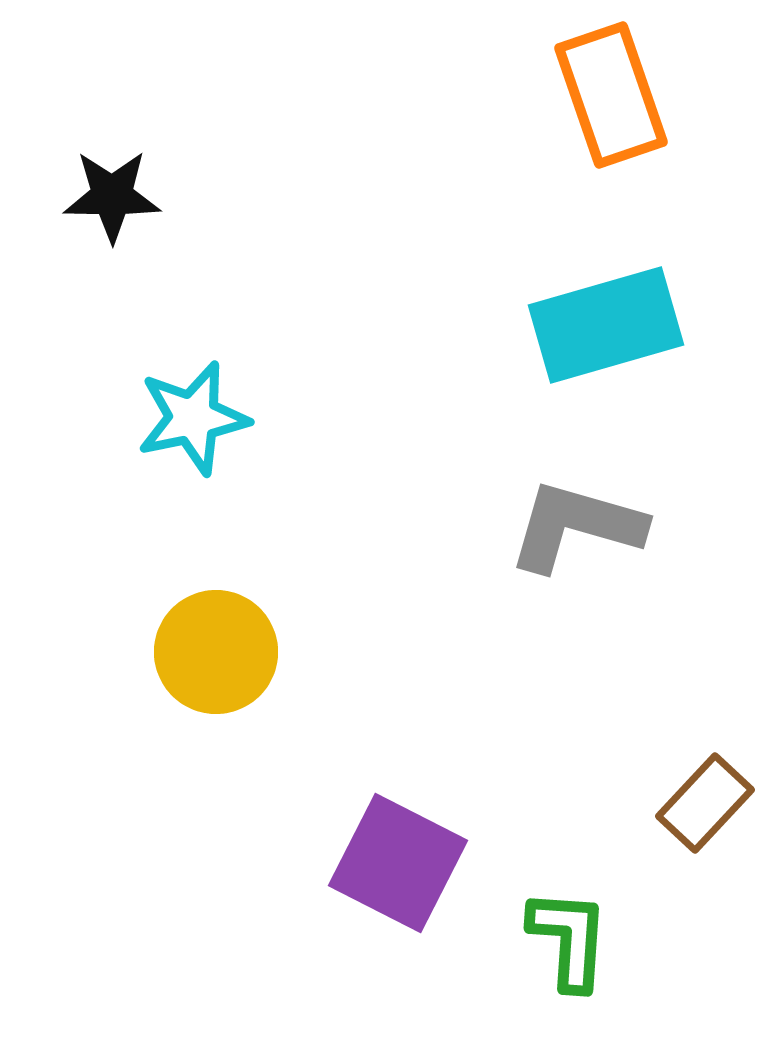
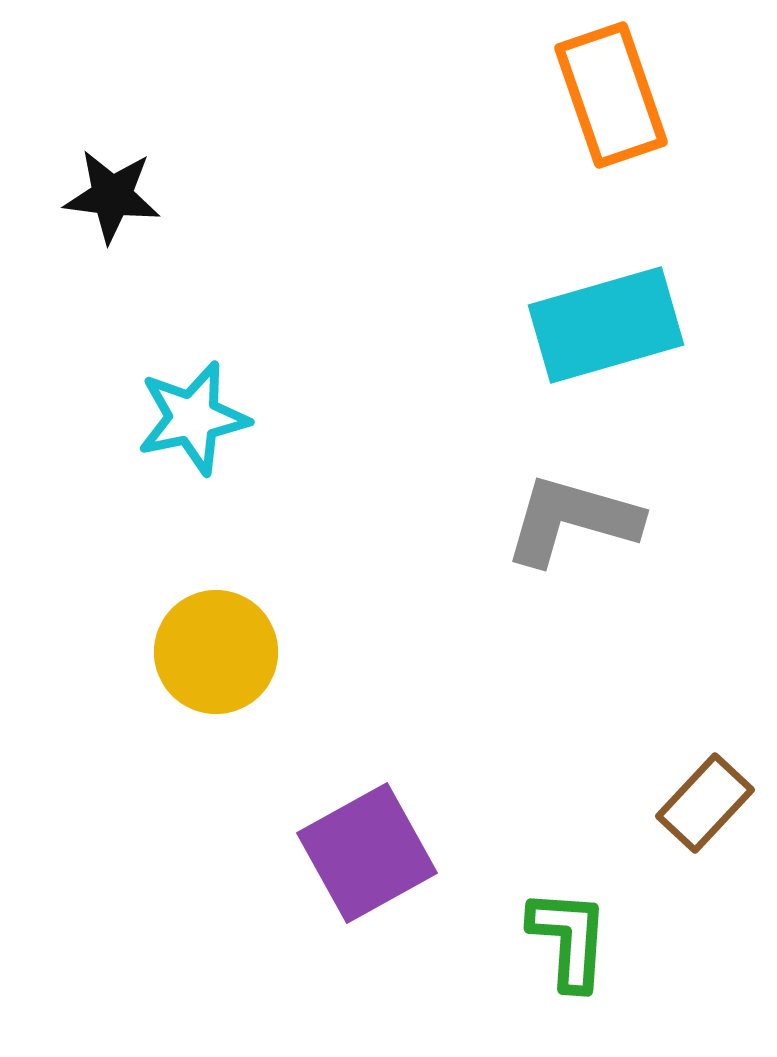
black star: rotated 6 degrees clockwise
gray L-shape: moved 4 px left, 6 px up
purple square: moved 31 px left, 10 px up; rotated 34 degrees clockwise
